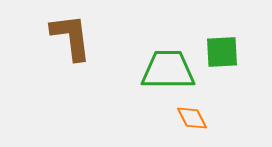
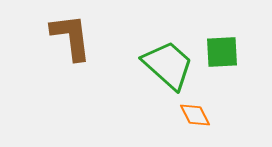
green trapezoid: moved 5 px up; rotated 42 degrees clockwise
orange diamond: moved 3 px right, 3 px up
